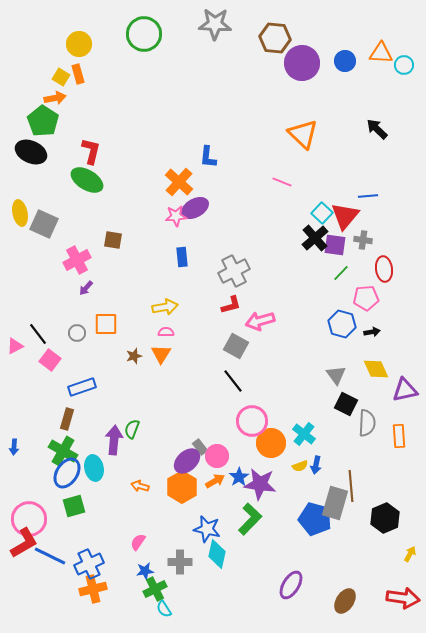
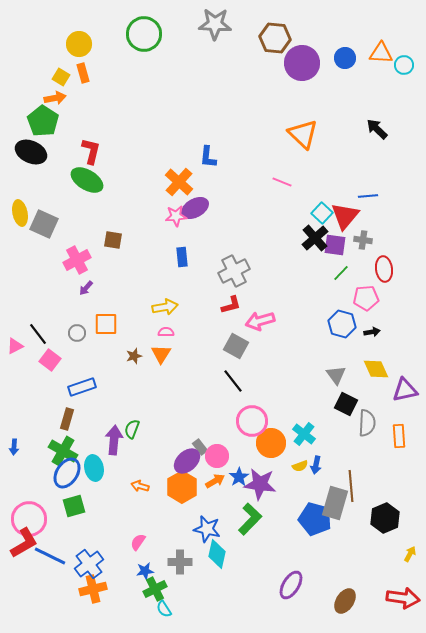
blue circle at (345, 61): moved 3 px up
orange rectangle at (78, 74): moved 5 px right, 1 px up
blue cross at (89, 564): rotated 12 degrees counterclockwise
